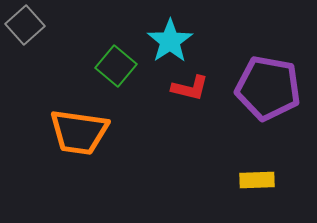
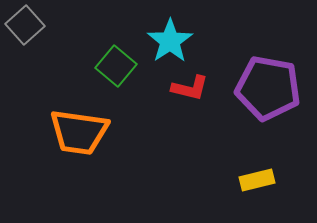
yellow rectangle: rotated 12 degrees counterclockwise
